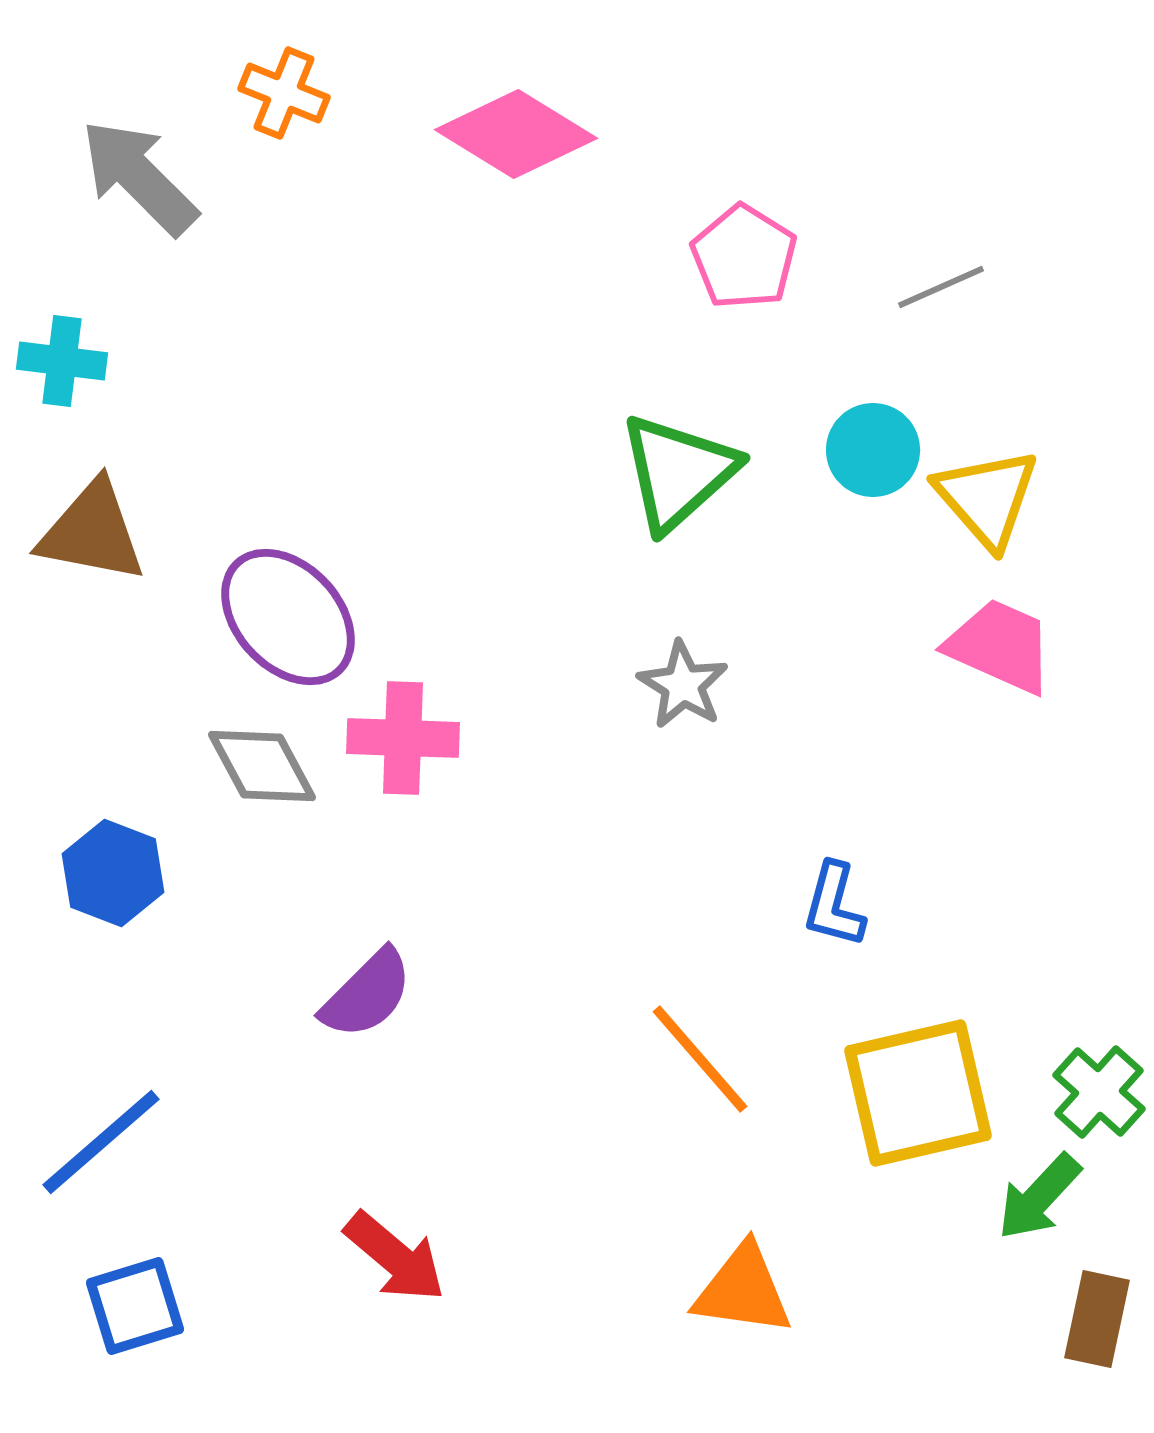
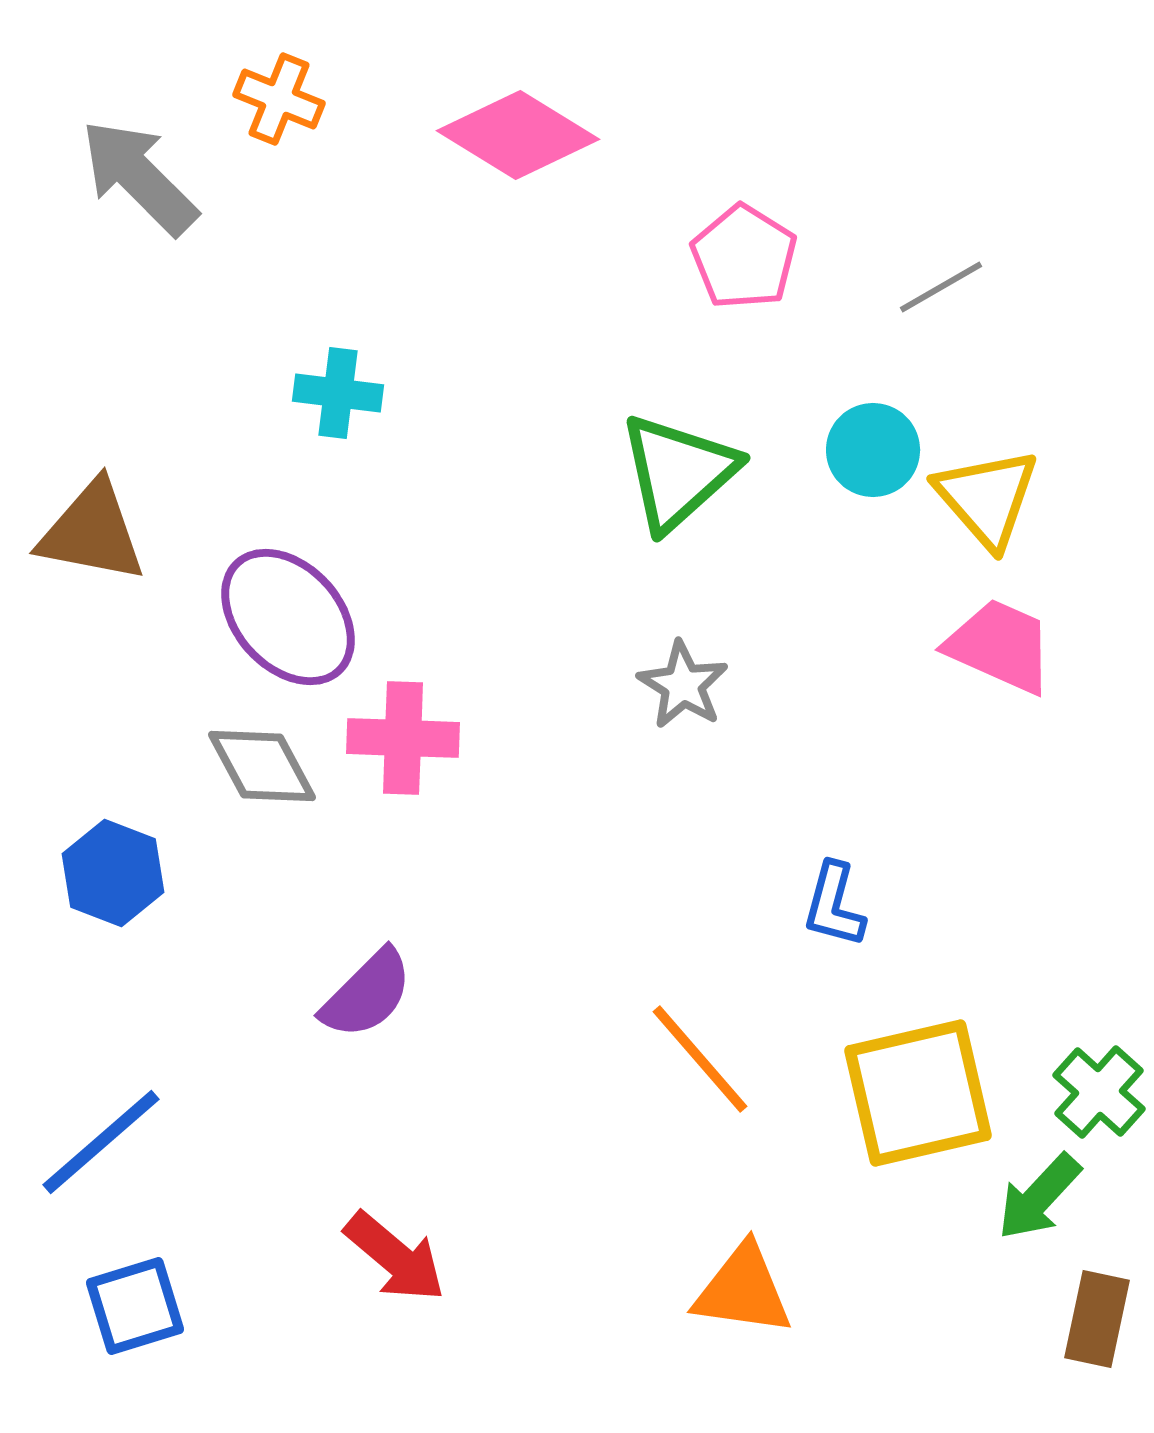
orange cross: moved 5 px left, 6 px down
pink diamond: moved 2 px right, 1 px down
gray line: rotated 6 degrees counterclockwise
cyan cross: moved 276 px right, 32 px down
